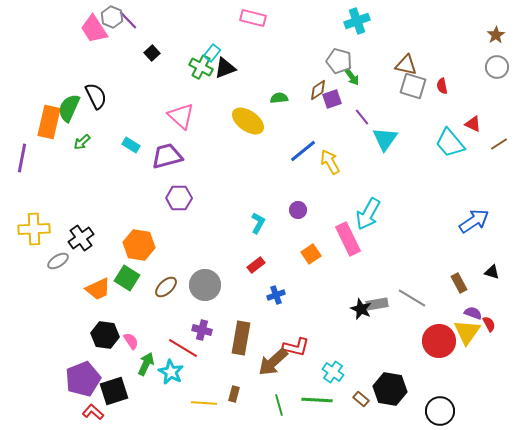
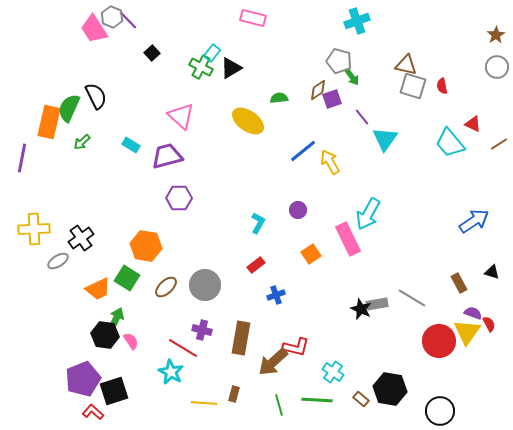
black triangle at (225, 68): moved 6 px right; rotated 10 degrees counterclockwise
orange hexagon at (139, 245): moved 7 px right, 1 px down
green arrow at (146, 364): moved 30 px left, 45 px up
